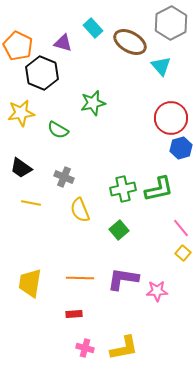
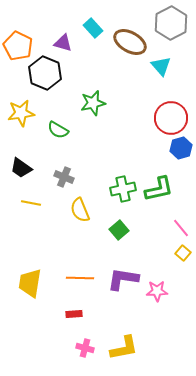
black hexagon: moved 3 px right
